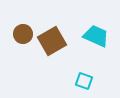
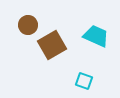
brown circle: moved 5 px right, 9 px up
brown square: moved 4 px down
